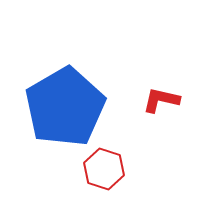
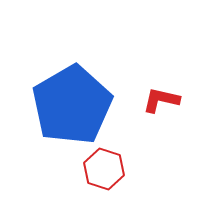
blue pentagon: moved 7 px right, 2 px up
